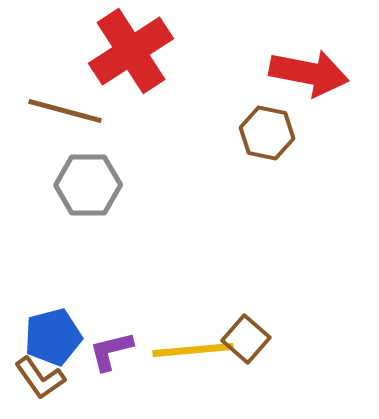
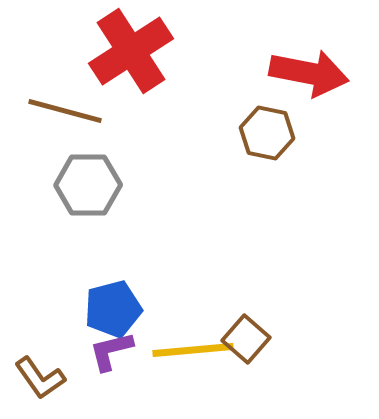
blue pentagon: moved 60 px right, 28 px up
